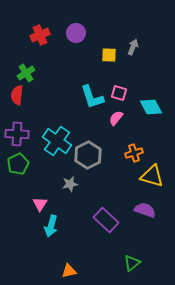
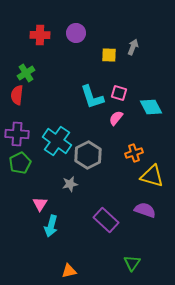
red cross: rotated 24 degrees clockwise
green pentagon: moved 2 px right, 1 px up
green triangle: rotated 18 degrees counterclockwise
